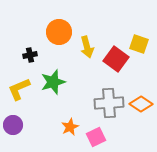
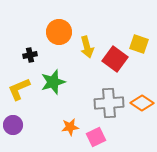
red square: moved 1 px left
orange diamond: moved 1 px right, 1 px up
orange star: rotated 18 degrees clockwise
